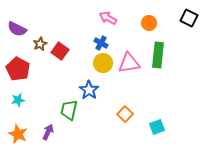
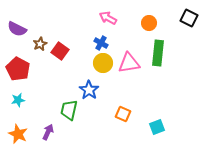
green rectangle: moved 2 px up
orange square: moved 2 px left; rotated 21 degrees counterclockwise
